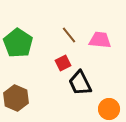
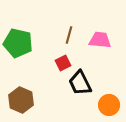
brown line: rotated 54 degrees clockwise
green pentagon: rotated 20 degrees counterclockwise
brown hexagon: moved 5 px right, 2 px down
orange circle: moved 4 px up
